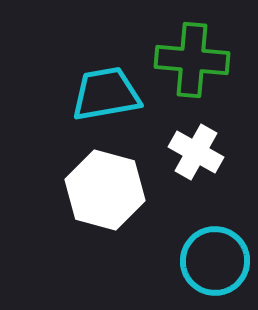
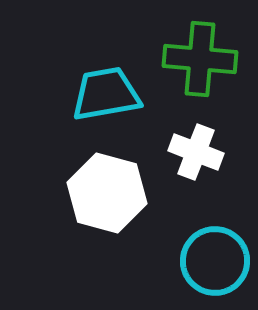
green cross: moved 8 px right, 1 px up
white cross: rotated 8 degrees counterclockwise
white hexagon: moved 2 px right, 3 px down
